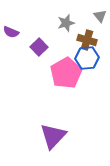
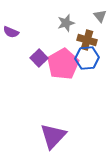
purple square: moved 11 px down
pink pentagon: moved 3 px left, 9 px up
